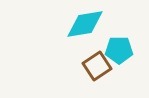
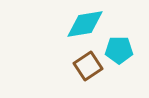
brown square: moved 9 px left
